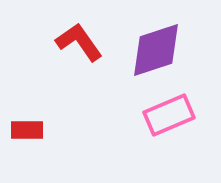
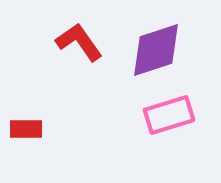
pink rectangle: rotated 6 degrees clockwise
red rectangle: moved 1 px left, 1 px up
